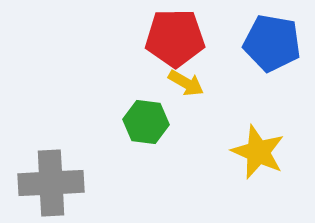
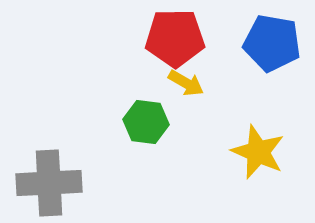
gray cross: moved 2 px left
